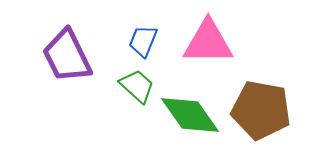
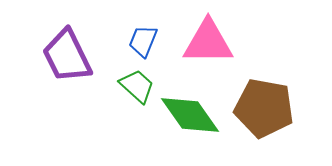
brown pentagon: moved 3 px right, 2 px up
